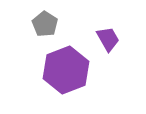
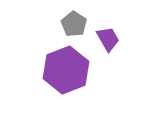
gray pentagon: moved 29 px right
